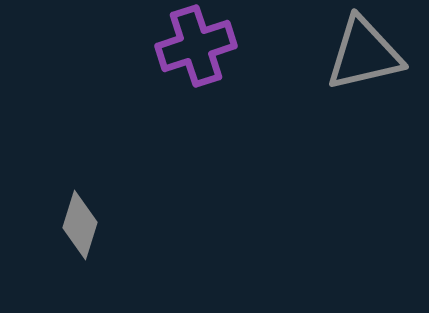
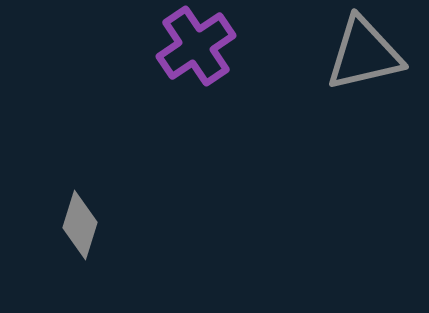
purple cross: rotated 16 degrees counterclockwise
